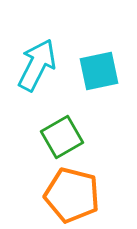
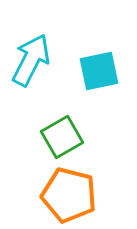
cyan arrow: moved 6 px left, 5 px up
orange pentagon: moved 3 px left
